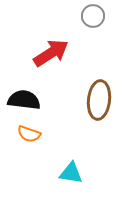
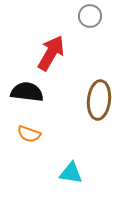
gray circle: moved 3 px left
red arrow: rotated 27 degrees counterclockwise
black semicircle: moved 3 px right, 8 px up
